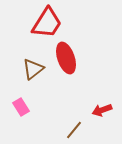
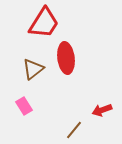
red trapezoid: moved 3 px left
red ellipse: rotated 12 degrees clockwise
pink rectangle: moved 3 px right, 1 px up
